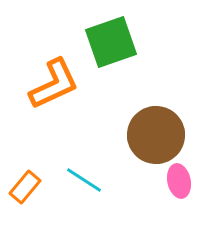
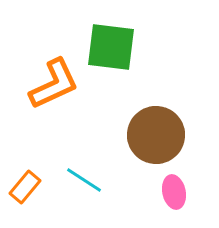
green square: moved 5 px down; rotated 26 degrees clockwise
pink ellipse: moved 5 px left, 11 px down
